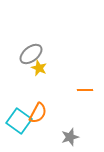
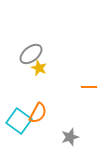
orange line: moved 4 px right, 3 px up
